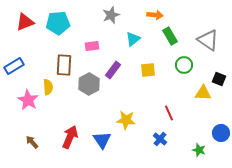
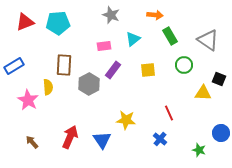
gray star: rotated 30 degrees counterclockwise
pink rectangle: moved 12 px right
